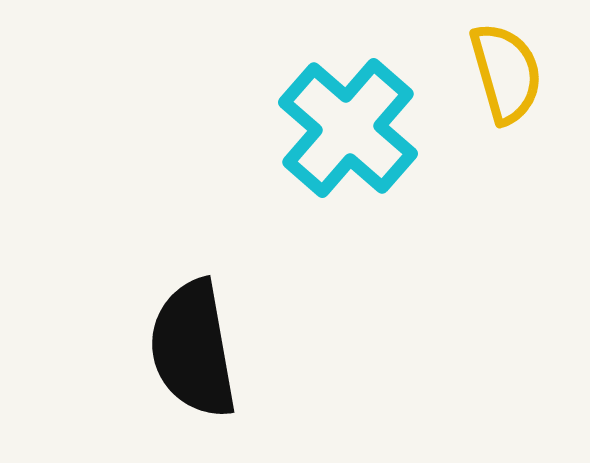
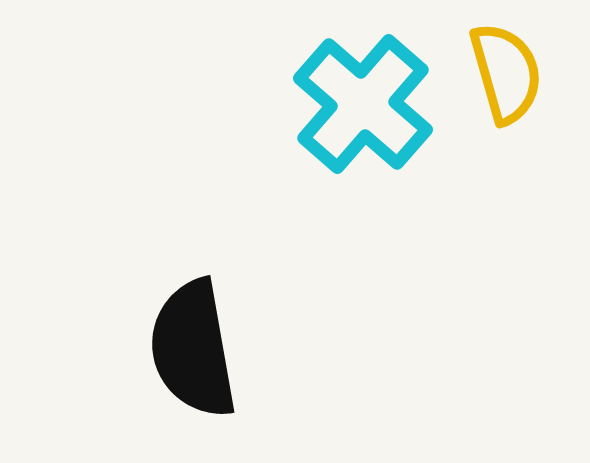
cyan cross: moved 15 px right, 24 px up
